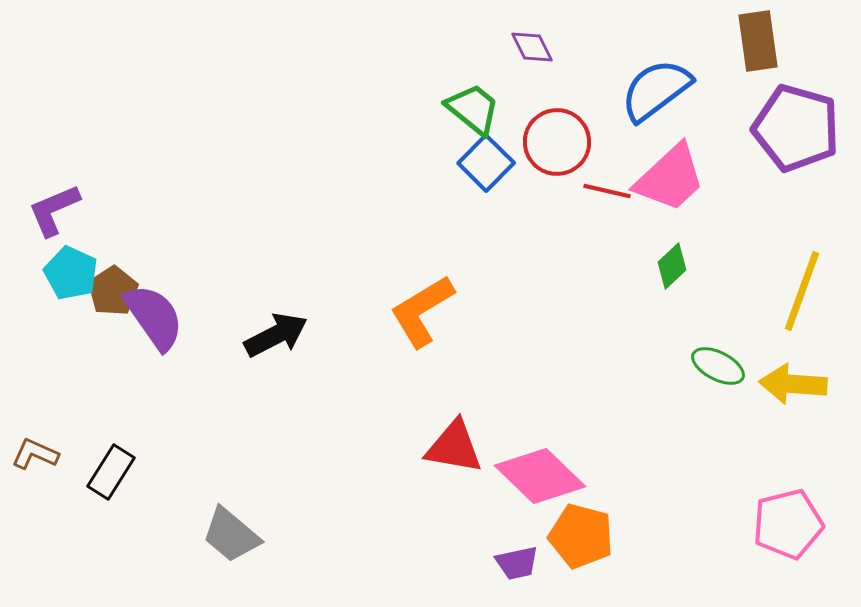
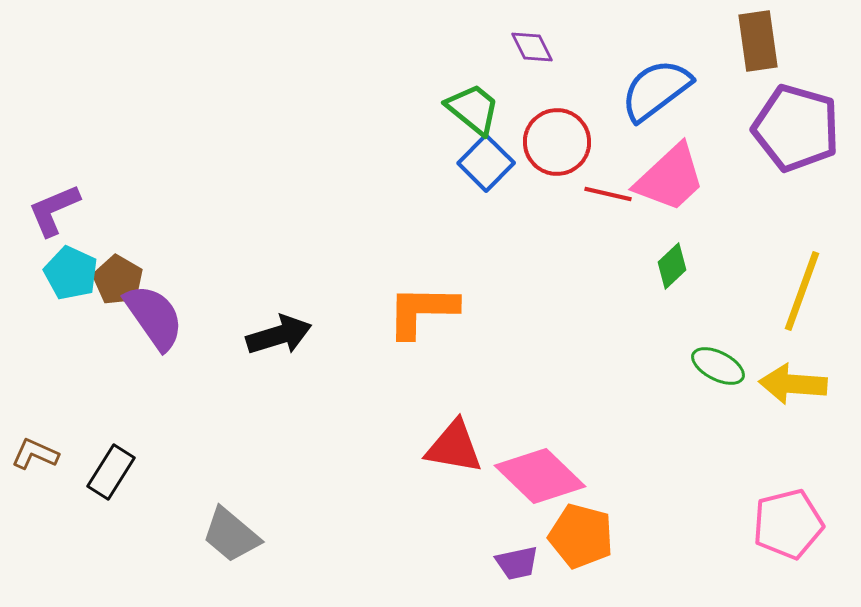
red line: moved 1 px right, 3 px down
brown pentagon: moved 5 px right, 11 px up; rotated 9 degrees counterclockwise
orange L-shape: rotated 32 degrees clockwise
black arrow: moved 3 px right; rotated 10 degrees clockwise
